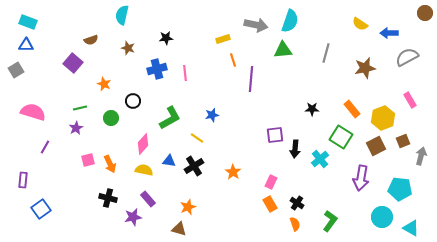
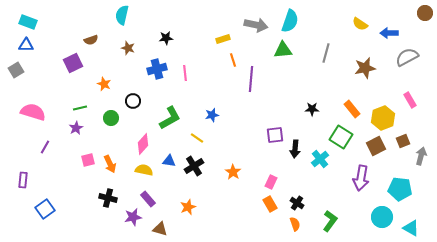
purple square at (73, 63): rotated 24 degrees clockwise
blue square at (41, 209): moved 4 px right
brown triangle at (179, 229): moved 19 px left
